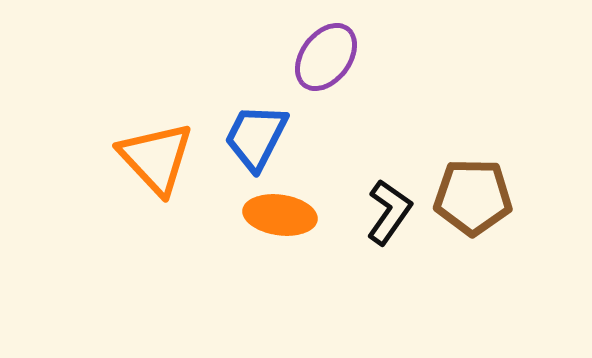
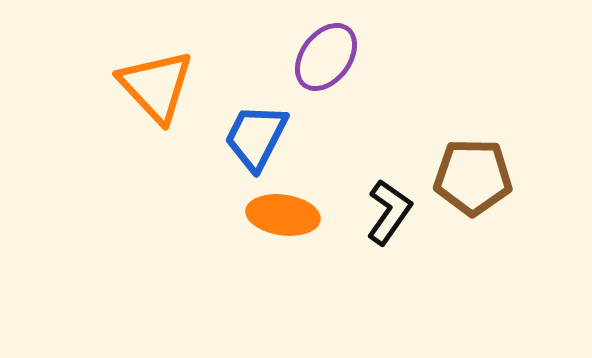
orange triangle: moved 72 px up
brown pentagon: moved 20 px up
orange ellipse: moved 3 px right
